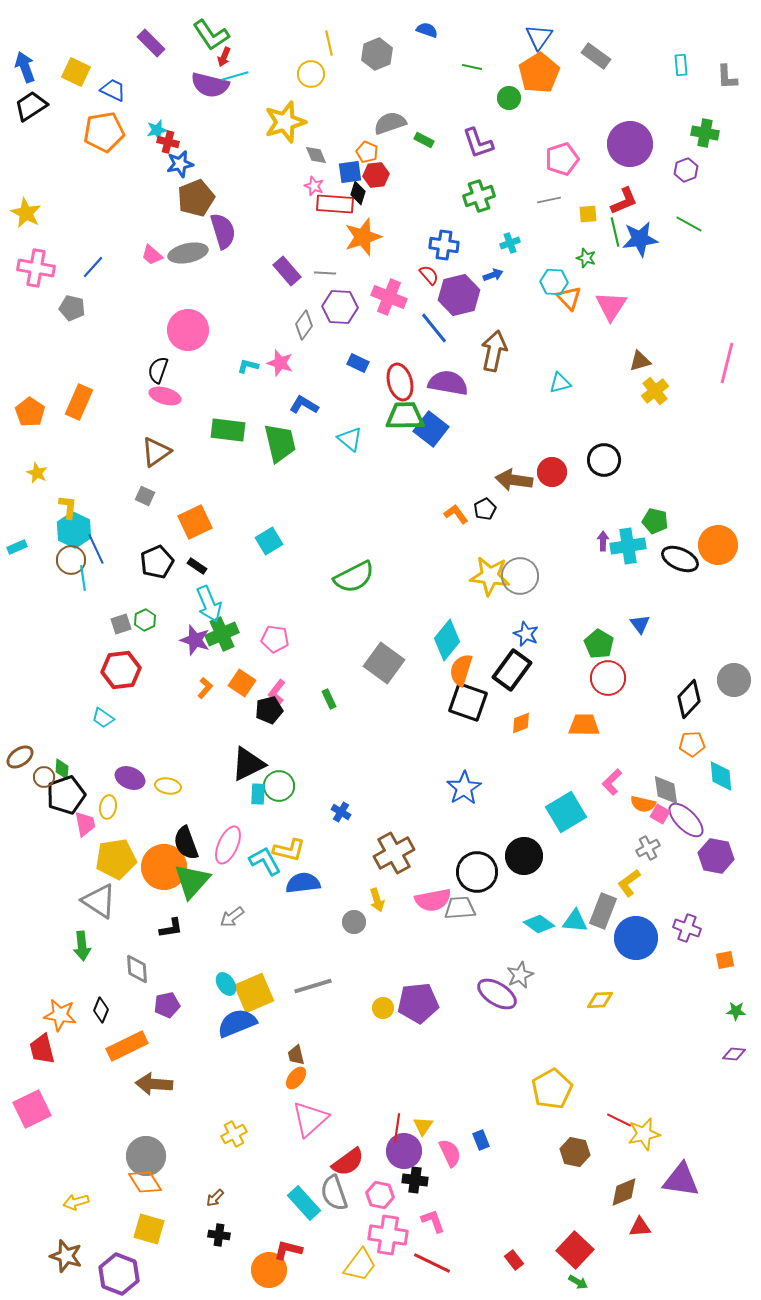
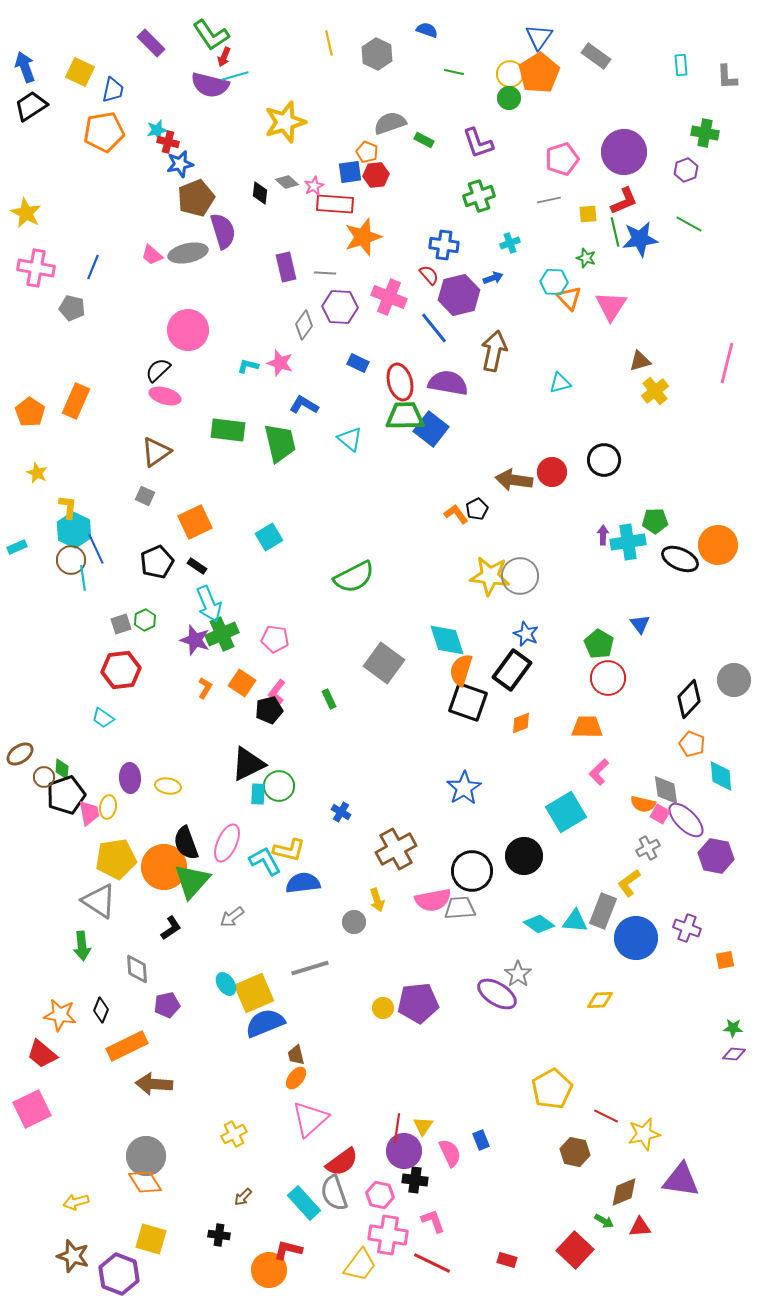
gray hexagon at (377, 54): rotated 12 degrees counterclockwise
green line at (472, 67): moved 18 px left, 5 px down
yellow square at (76, 72): moved 4 px right
yellow circle at (311, 74): moved 199 px right
blue trapezoid at (113, 90): rotated 76 degrees clockwise
purple circle at (630, 144): moved 6 px left, 8 px down
gray diamond at (316, 155): moved 29 px left, 27 px down; rotated 25 degrees counterclockwise
pink star at (314, 186): rotated 24 degrees clockwise
black diamond at (358, 193): moved 98 px left; rotated 10 degrees counterclockwise
blue line at (93, 267): rotated 20 degrees counterclockwise
purple rectangle at (287, 271): moved 1 px left, 4 px up; rotated 28 degrees clockwise
blue arrow at (493, 275): moved 3 px down
black semicircle at (158, 370): rotated 28 degrees clockwise
orange rectangle at (79, 402): moved 3 px left, 1 px up
black pentagon at (485, 509): moved 8 px left
green pentagon at (655, 521): rotated 15 degrees counterclockwise
cyan square at (269, 541): moved 4 px up
purple arrow at (603, 541): moved 6 px up
cyan cross at (628, 546): moved 4 px up
cyan diamond at (447, 640): rotated 57 degrees counterclockwise
orange L-shape at (205, 688): rotated 10 degrees counterclockwise
orange trapezoid at (584, 725): moved 3 px right, 2 px down
orange pentagon at (692, 744): rotated 25 degrees clockwise
brown ellipse at (20, 757): moved 3 px up
purple ellipse at (130, 778): rotated 64 degrees clockwise
pink L-shape at (612, 782): moved 13 px left, 10 px up
pink trapezoid at (85, 824): moved 4 px right, 11 px up
pink ellipse at (228, 845): moved 1 px left, 2 px up
brown cross at (394, 853): moved 2 px right, 4 px up
black circle at (477, 872): moved 5 px left, 1 px up
black L-shape at (171, 928): rotated 25 degrees counterclockwise
gray star at (520, 975): moved 2 px left, 1 px up; rotated 12 degrees counterclockwise
gray line at (313, 986): moved 3 px left, 18 px up
green star at (736, 1011): moved 3 px left, 17 px down
blue semicircle at (237, 1023): moved 28 px right
red trapezoid at (42, 1049): moved 5 px down; rotated 36 degrees counterclockwise
red line at (619, 1120): moved 13 px left, 4 px up
red semicircle at (348, 1162): moved 6 px left
brown arrow at (215, 1198): moved 28 px right, 1 px up
yellow square at (149, 1229): moved 2 px right, 10 px down
brown star at (66, 1256): moved 7 px right
red rectangle at (514, 1260): moved 7 px left; rotated 36 degrees counterclockwise
green arrow at (578, 1282): moved 26 px right, 61 px up
